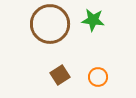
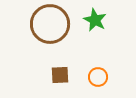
green star: moved 2 px right; rotated 20 degrees clockwise
brown square: rotated 30 degrees clockwise
